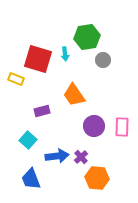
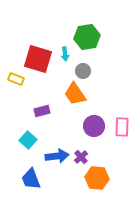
gray circle: moved 20 px left, 11 px down
orange trapezoid: moved 1 px right, 1 px up
